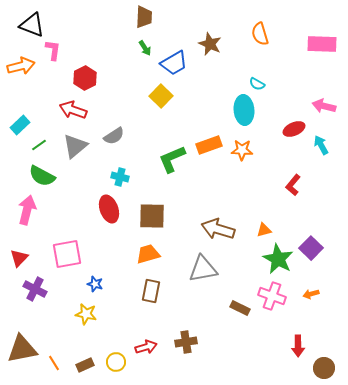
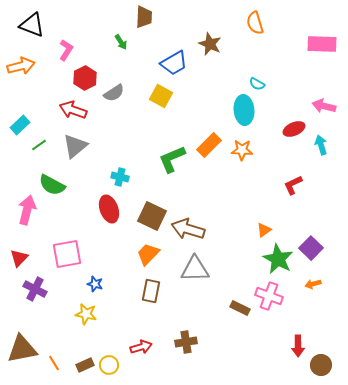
orange semicircle at (260, 34): moved 5 px left, 11 px up
green arrow at (145, 48): moved 24 px left, 6 px up
pink L-shape at (53, 50): moved 13 px right; rotated 25 degrees clockwise
yellow square at (161, 96): rotated 15 degrees counterclockwise
gray semicircle at (114, 136): moved 43 px up
orange rectangle at (209, 145): rotated 25 degrees counterclockwise
cyan arrow at (321, 145): rotated 12 degrees clockwise
green semicircle at (42, 176): moved 10 px right, 9 px down
red L-shape at (293, 185): rotated 25 degrees clockwise
brown square at (152, 216): rotated 24 degrees clockwise
brown arrow at (218, 229): moved 30 px left
orange triangle at (264, 230): rotated 21 degrees counterclockwise
orange trapezoid at (148, 254): rotated 30 degrees counterclockwise
gray triangle at (203, 269): moved 8 px left; rotated 8 degrees clockwise
orange arrow at (311, 294): moved 2 px right, 10 px up
pink cross at (272, 296): moved 3 px left
red arrow at (146, 347): moved 5 px left
yellow circle at (116, 362): moved 7 px left, 3 px down
brown circle at (324, 368): moved 3 px left, 3 px up
